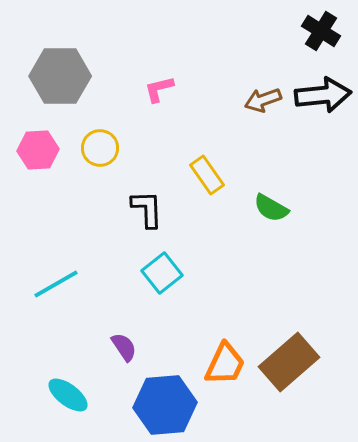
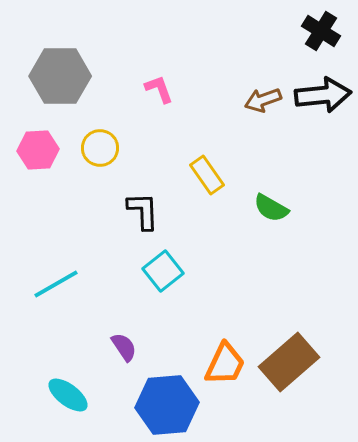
pink L-shape: rotated 84 degrees clockwise
black L-shape: moved 4 px left, 2 px down
cyan square: moved 1 px right, 2 px up
blue hexagon: moved 2 px right
